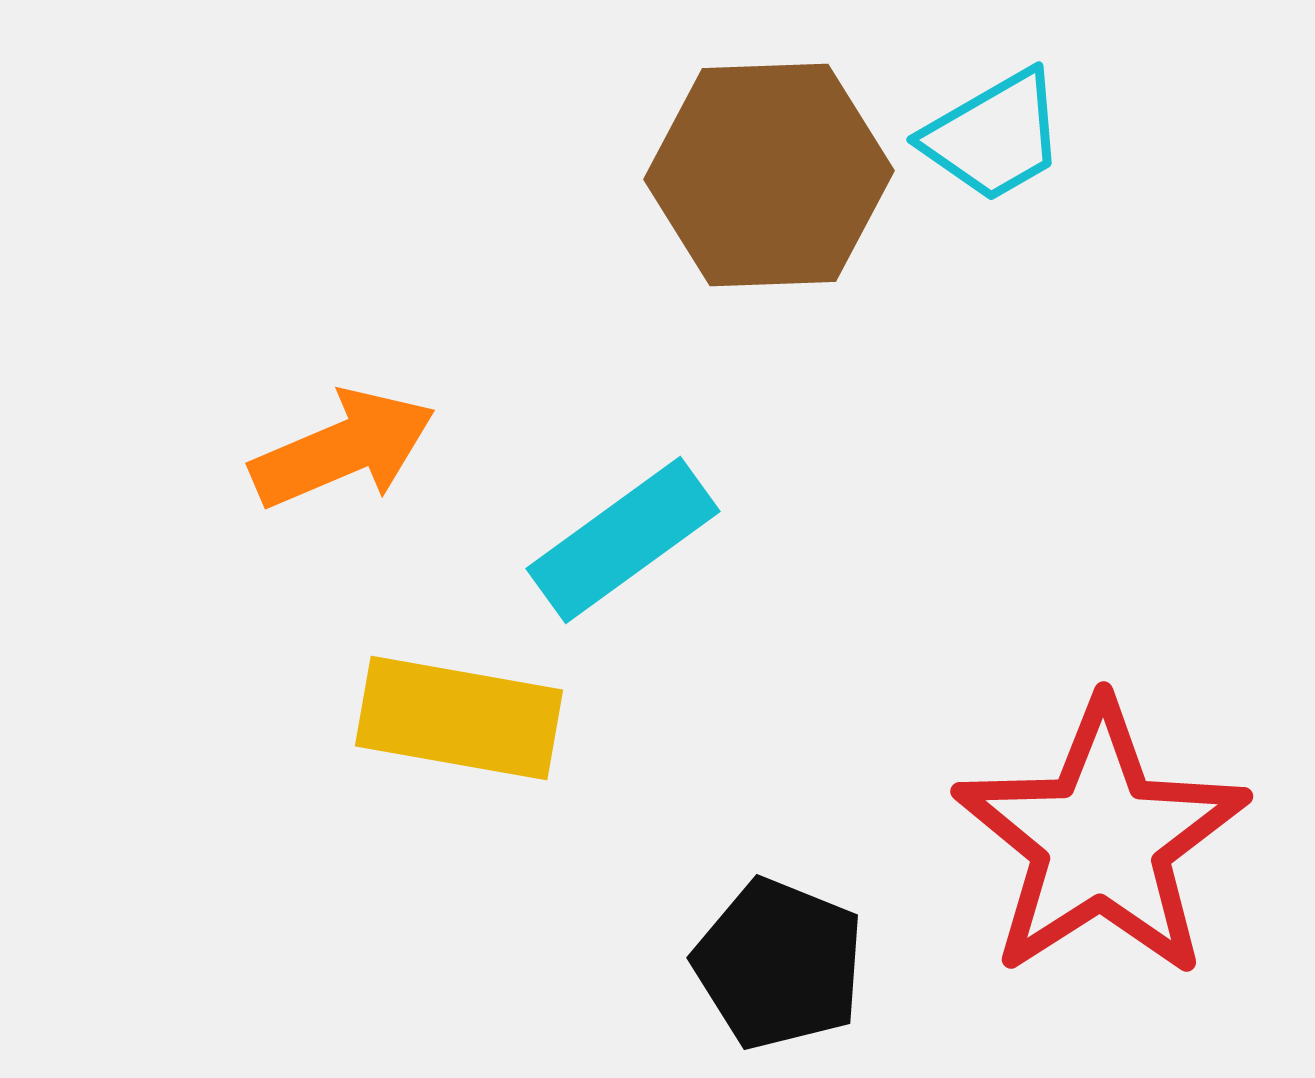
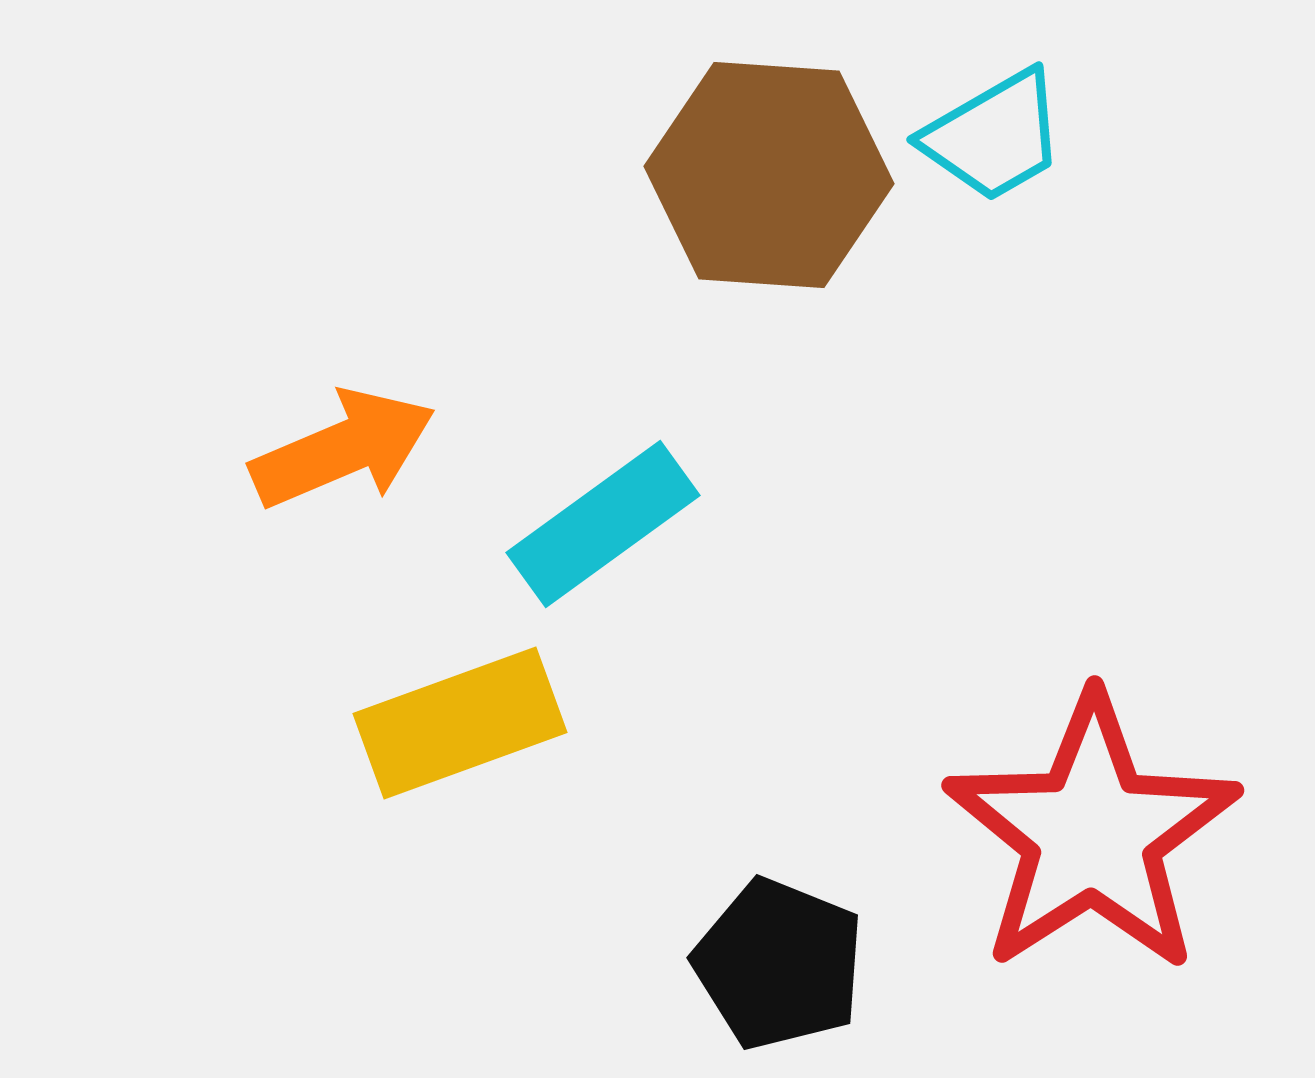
brown hexagon: rotated 6 degrees clockwise
cyan rectangle: moved 20 px left, 16 px up
yellow rectangle: moved 1 px right, 5 px down; rotated 30 degrees counterclockwise
red star: moved 9 px left, 6 px up
